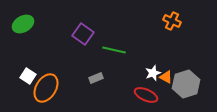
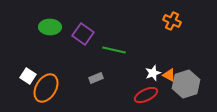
green ellipse: moved 27 px right, 3 px down; rotated 30 degrees clockwise
orange triangle: moved 3 px right, 2 px up
red ellipse: rotated 50 degrees counterclockwise
